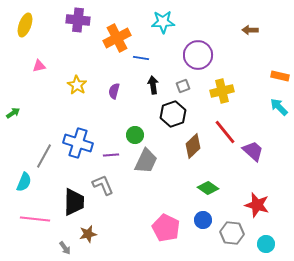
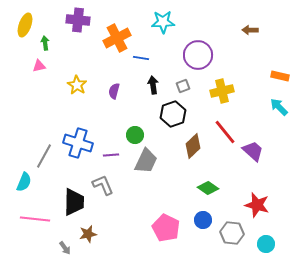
green arrow: moved 32 px right, 70 px up; rotated 64 degrees counterclockwise
